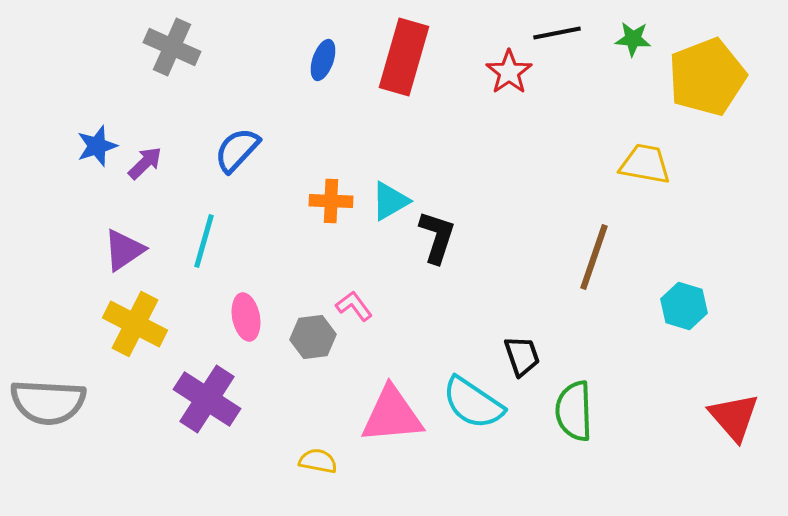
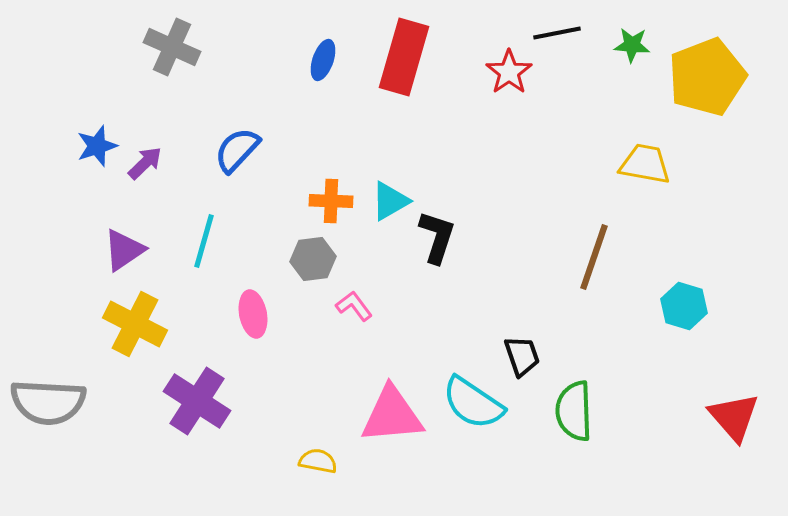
green star: moved 1 px left, 6 px down
pink ellipse: moved 7 px right, 3 px up
gray hexagon: moved 78 px up
purple cross: moved 10 px left, 2 px down
